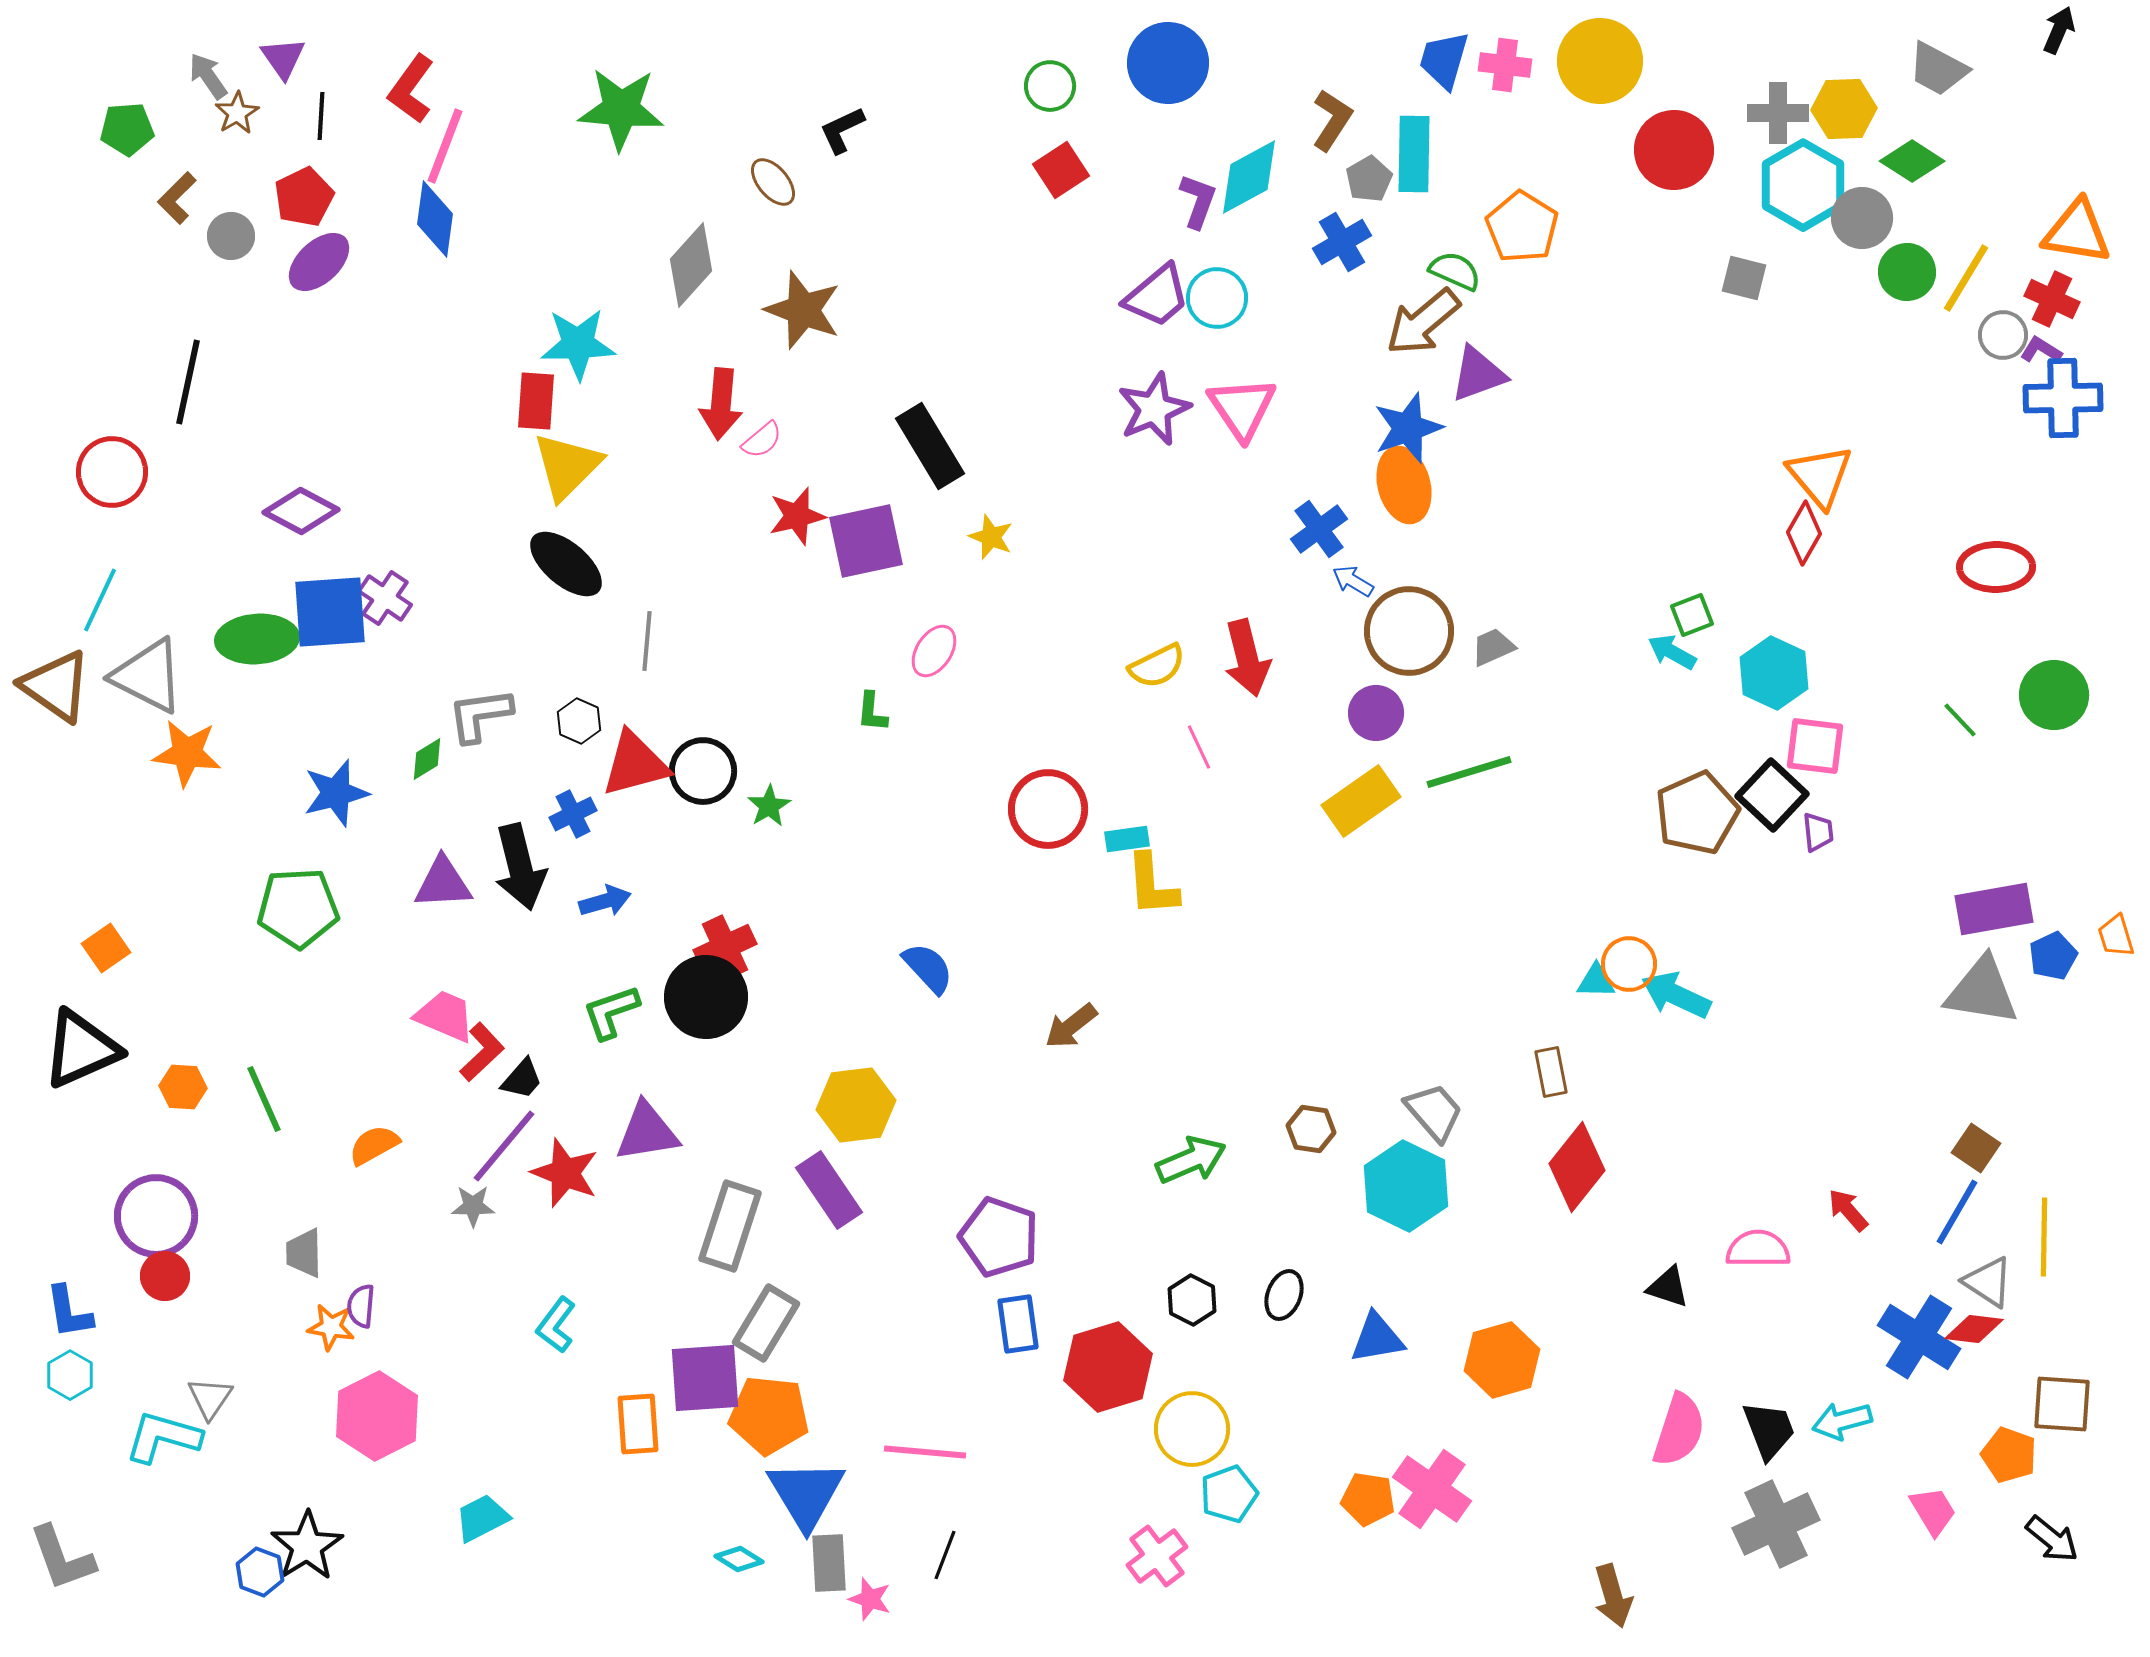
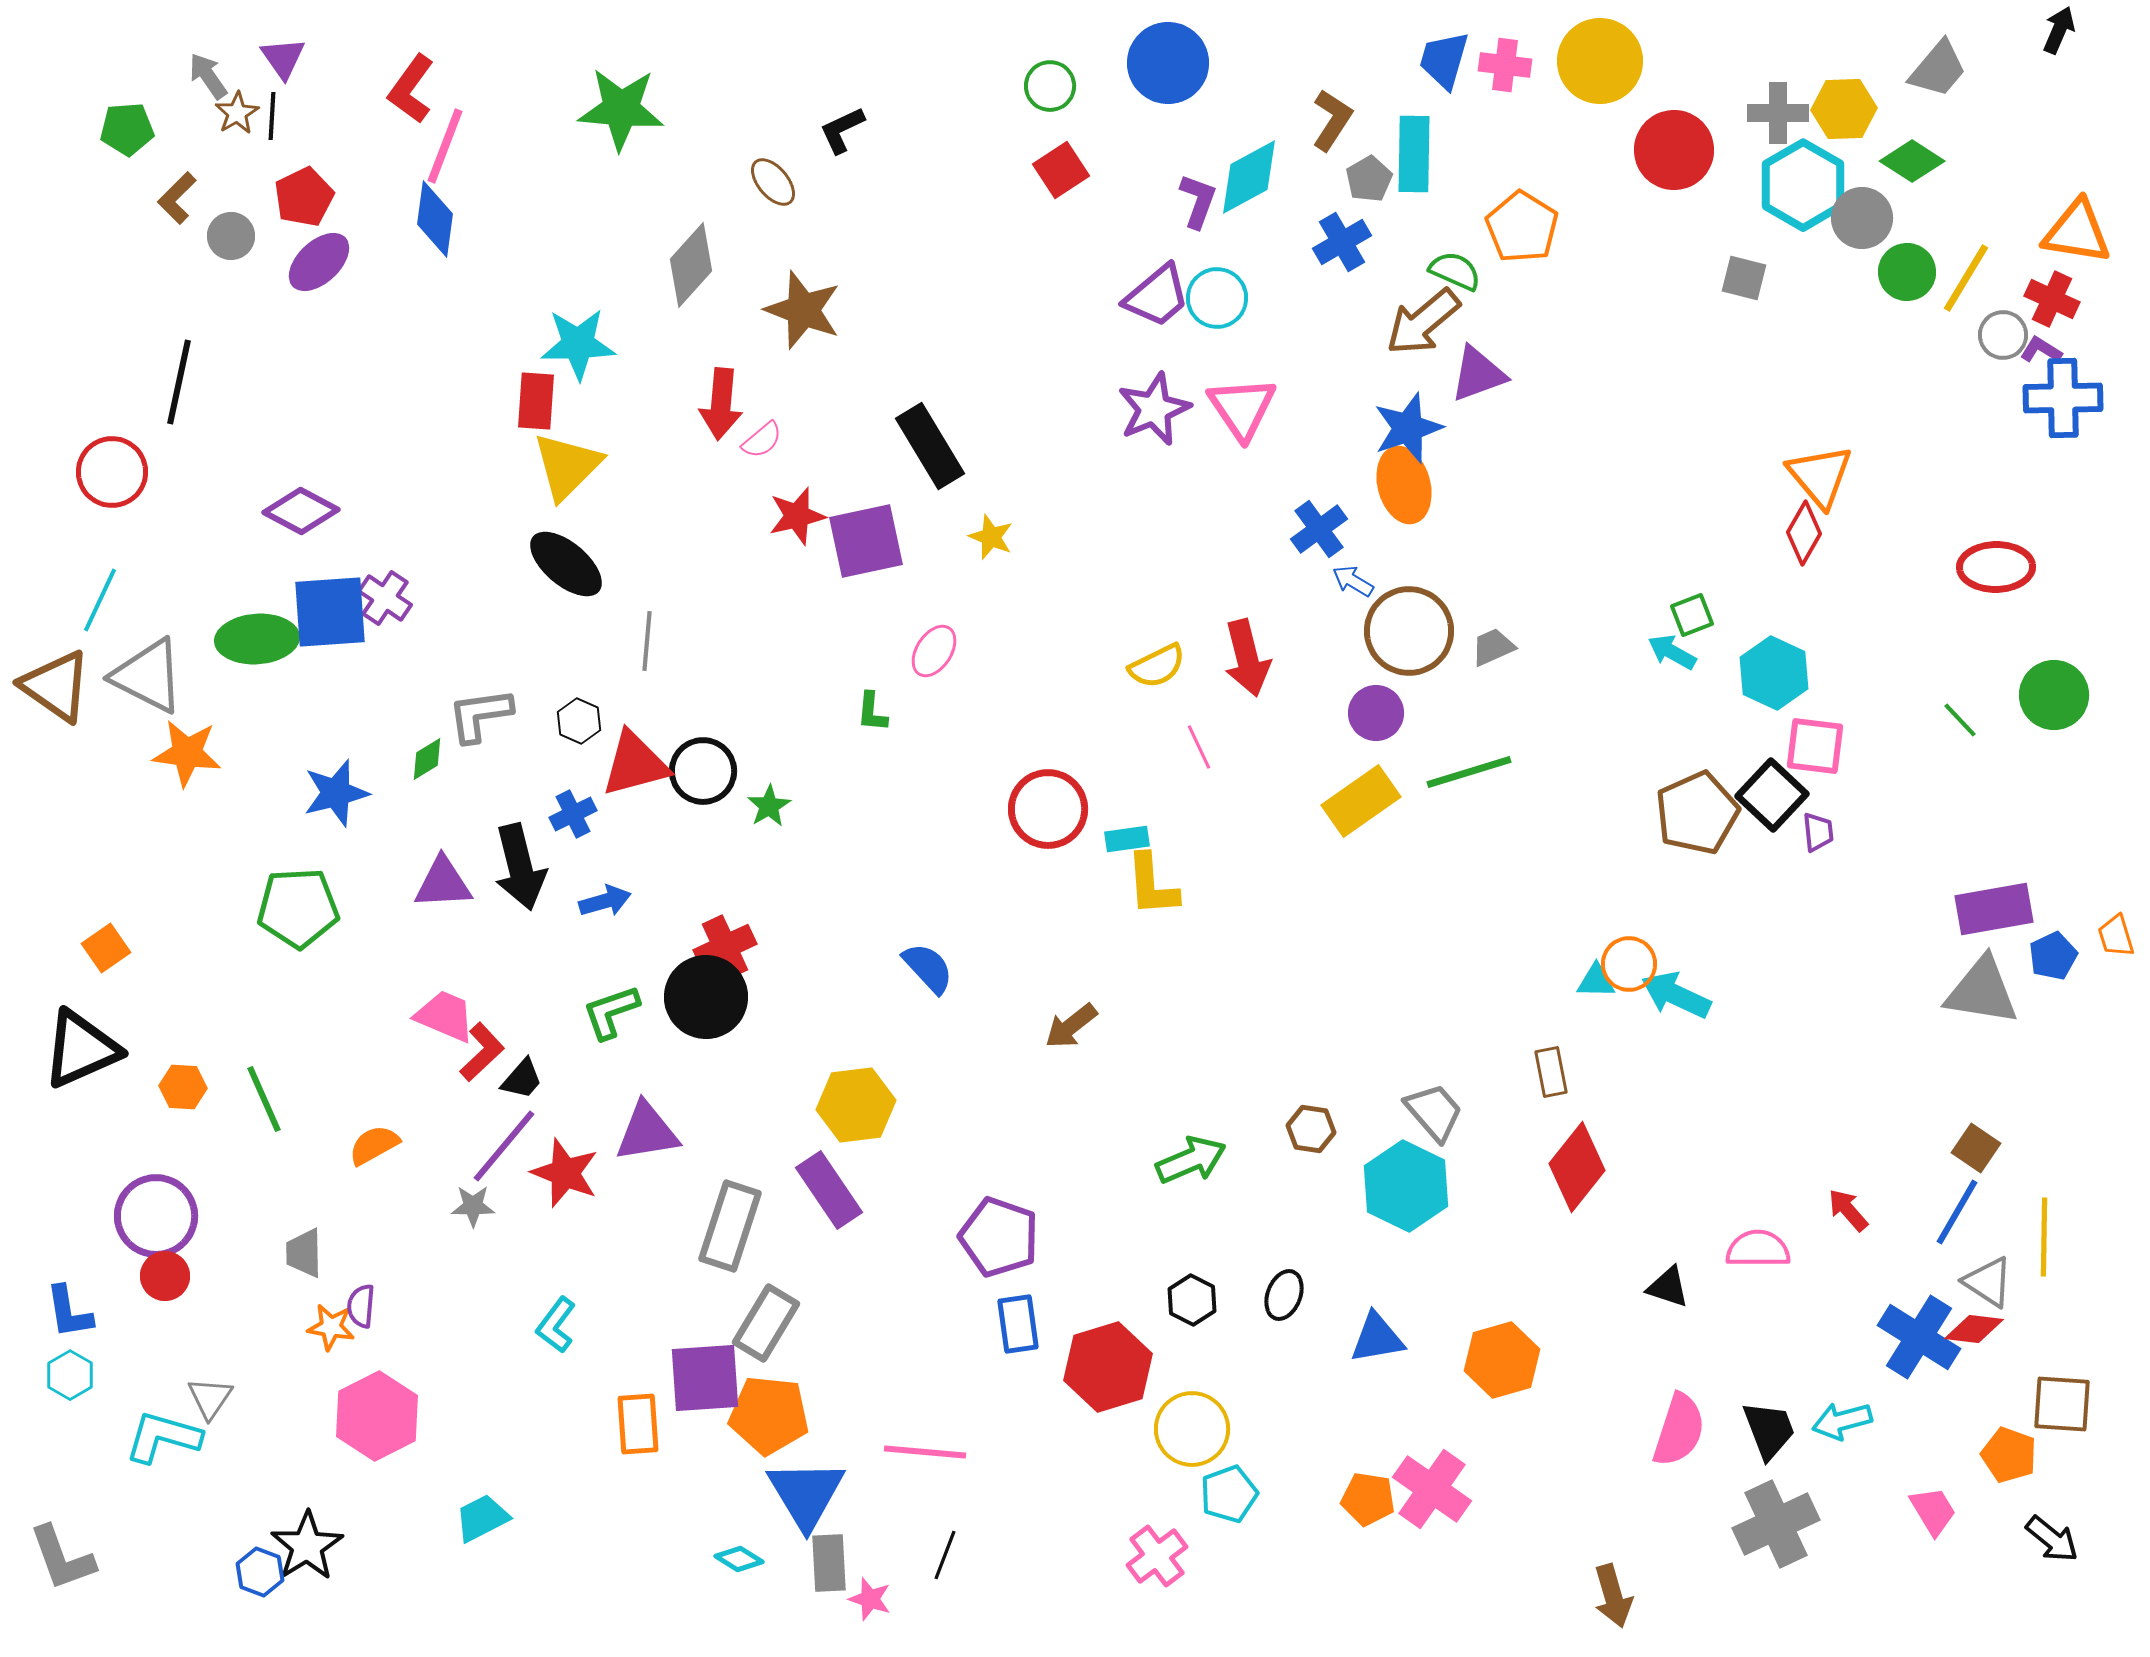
gray trapezoid at (1938, 69): rotated 78 degrees counterclockwise
black line at (321, 116): moved 49 px left
black line at (188, 382): moved 9 px left
